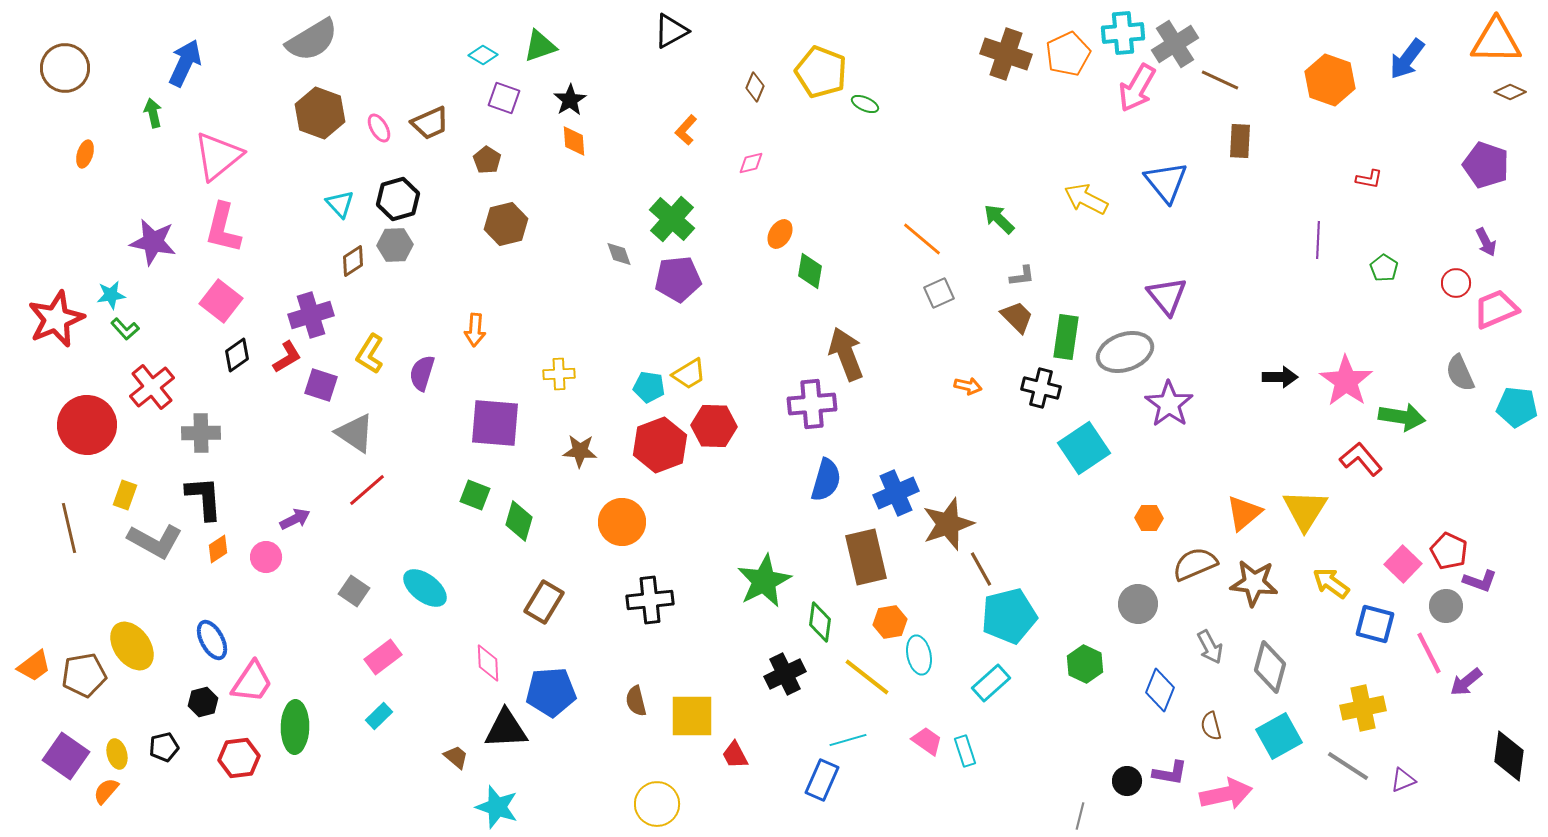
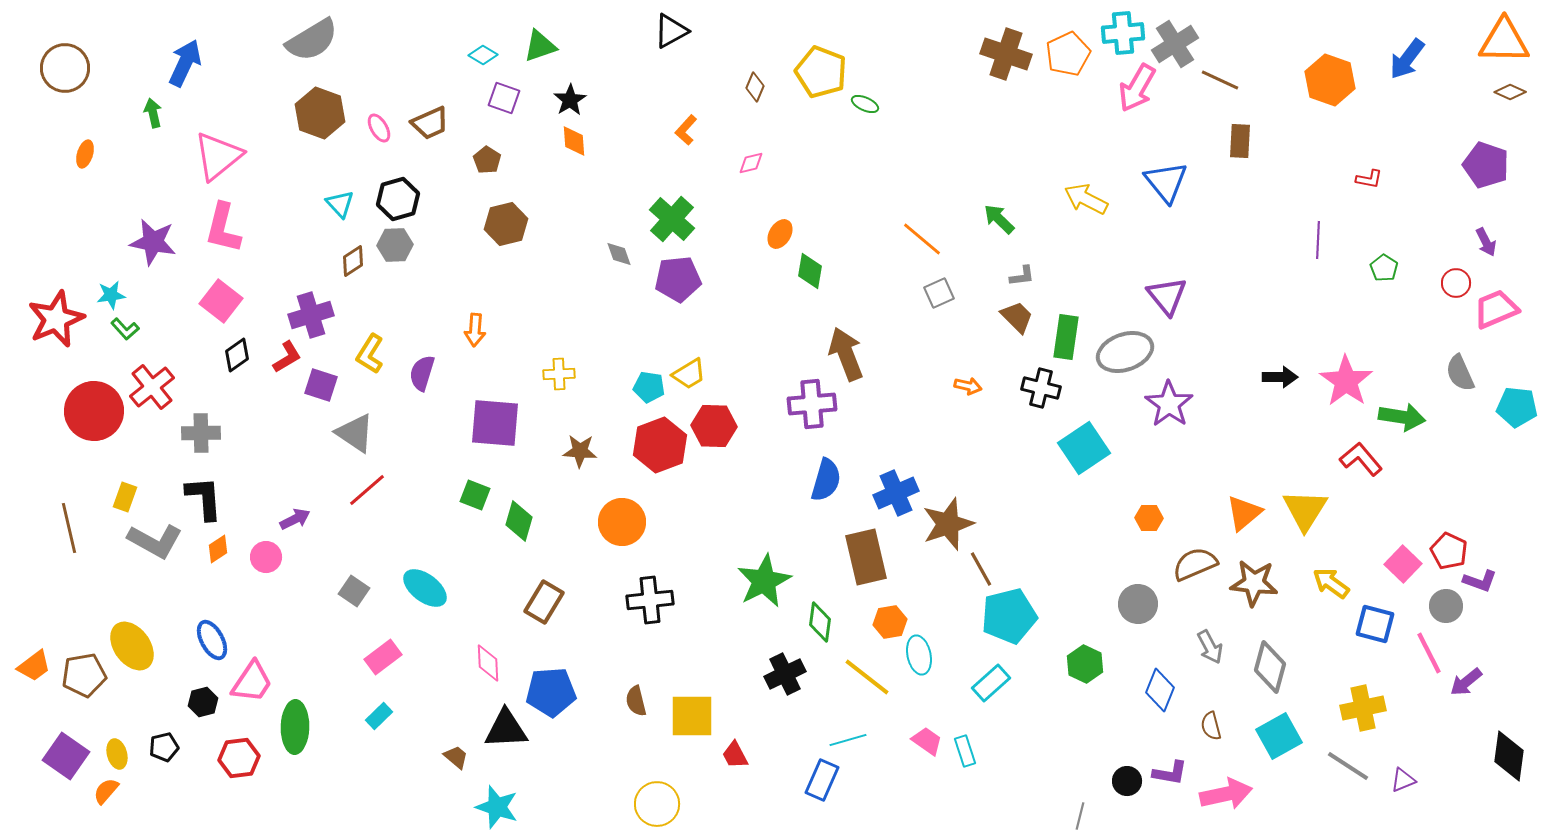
orange triangle at (1496, 41): moved 8 px right
red circle at (87, 425): moved 7 px right, 14 px up
yellow rectangle at (125, 495): moved 2 px down
